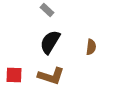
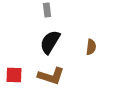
gray rectangle: rotated 40 degrees clockwise
